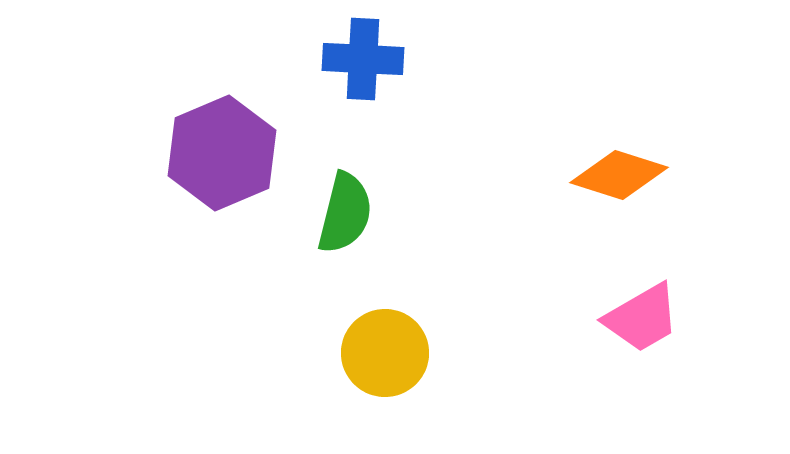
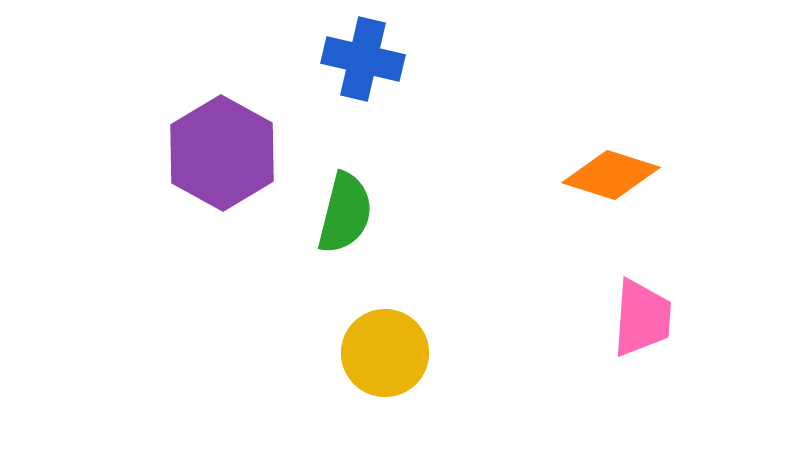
blue cross: rotated 10 degrees clockwise
purple hexagon: rotated 8 degrees counterclockwise
orange diamond: moved 8 px left
pink trapezoid: rotated 56 degrees counterclockwise
